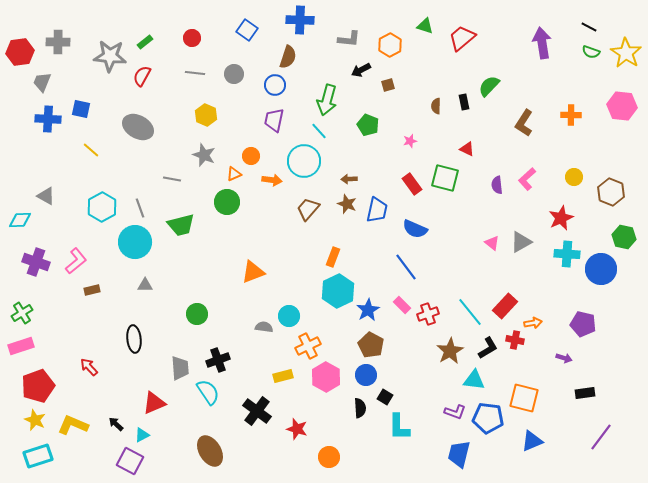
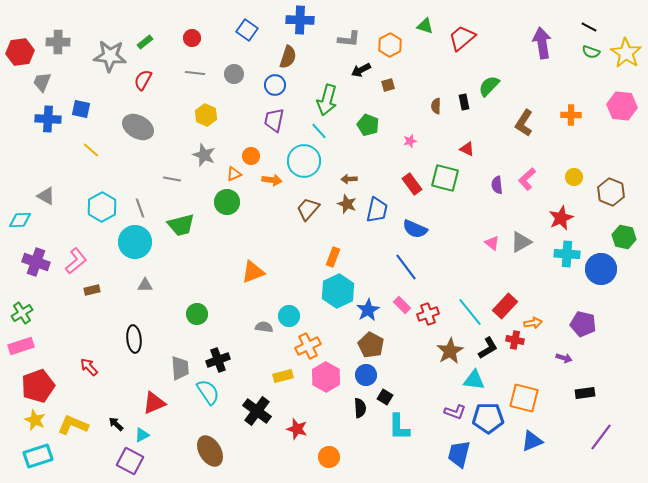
red semicircle at (142, 76): moved 1 px right, 4 px down
blue pentagon at (488, 418): rotated 8 degrees counterclockwise
